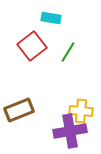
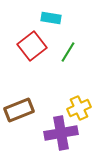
yellow cross: moved 2 px left, 3 px up; rotated 30 degrees counterclockwise
purple cross: moved 9 px left, 2 px down
